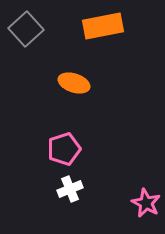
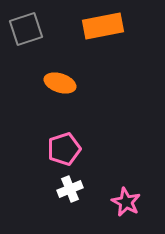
gray square: rotated 24 degrees clockwise
orange ellipse: moved 14 px left
pink star: moved 20 px left, 1 px up
